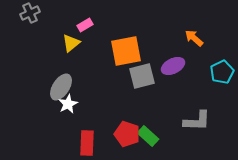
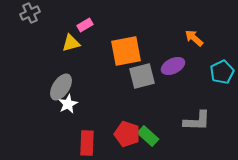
yellow triangle: rotated 24 degrees clockwise
